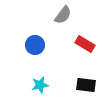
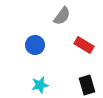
gray semicircle: moved 1 px left, 1 px down
red rectangle: moved 1 px left, 1 px down
black rectangle: moved 1 px right; rotated 66 degrees clockwise
